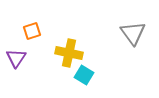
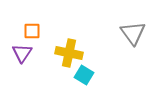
orange square: rotated 18 degrees clockwise
purple triangle: moved 6 px right, 5 px up
